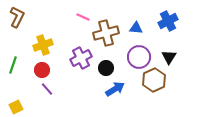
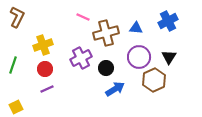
red circle: moved 3 px right, 1 px up
purple line: rotated 72 degrees counterclockwise
